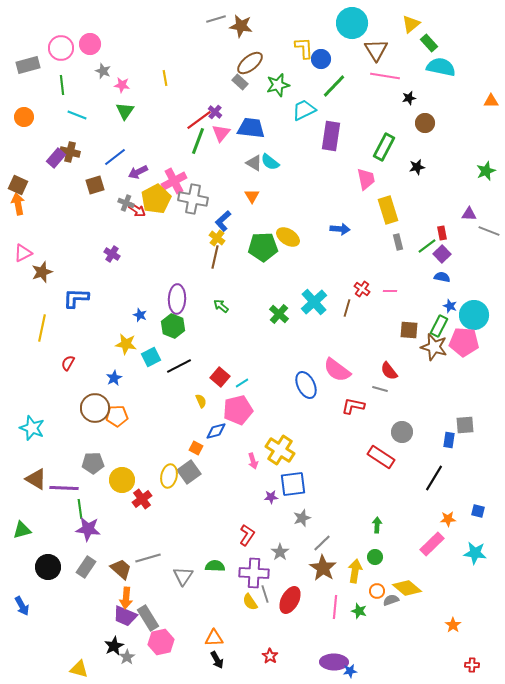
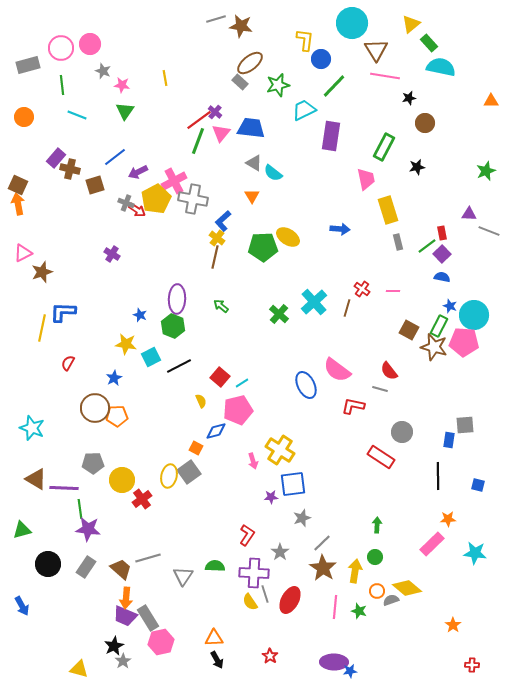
yellow L-shape at (304, 48): moved 1 px right, 8 px up; rotated 10 degrees clockwise
brown cross at (70, 152): moved 17 px down
cyan semicircle at (270, 162): moved 3 px right, 11 px down
pink line at (390, 291): moved 3 px right
blue L-shape at (76, 298): moved 13 px left, 14 px down
brown square at (409, 330): rotated 24 degrees clockwise
black line at (434, 478): moved 4 px right, 2 px up; rotated 32 degrees counterclockwise
blue square at (478, 511): moved 26 px up
black circle at (48, 567): moved 3 px up
gray star at (127, 657): moved 4 px left, 4 px down
